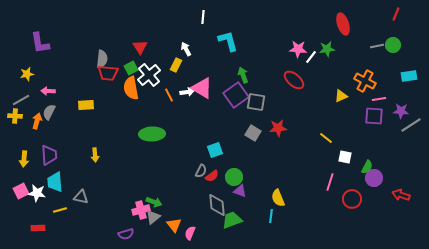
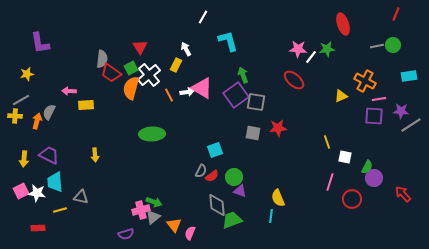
white line at (203, 17): rotated 24 degrees clockwise
red trapezoid at (108, 73): moved 3 px right; rotated 30 degrees clockwise
orange semicircle at (131, 88): rotated 25 degrees clockwise
pink arrow at (48, 91): moved 21 px right
gray square at (253, 133): rotated 21 degrees counterclockwise
yellow line at (326, 138): moved 1 px right, 4 px down; rotated 32 degrees clockwise
purple trapezoid at (49, 155): rotated 60 degrees counterclockwise
red arrow at (401, 195): moved 2 px right, 1 px up; rotated 30 degrees clockwise
